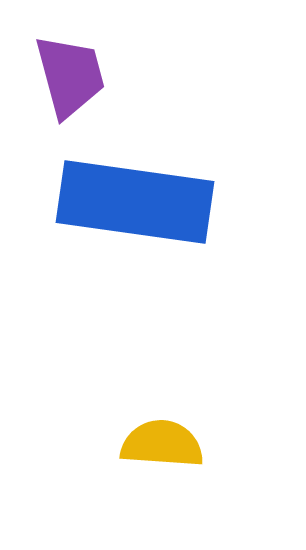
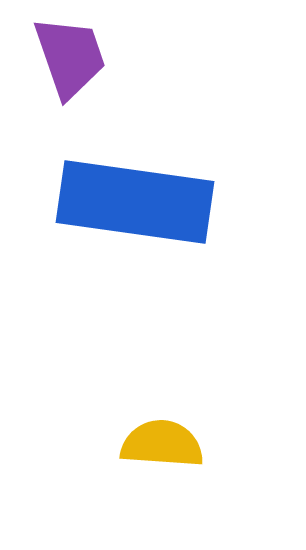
purple trapezoid: moved 19 px up; rotated 4 degrees counterclockwise
